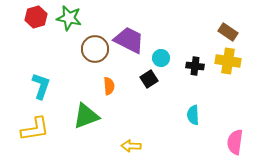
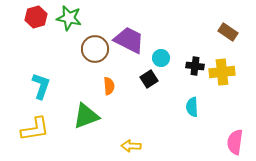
yellow cross: moved 6 px left, 11 px down; rotated 15 degrees counterclockwise
cyan semicircle: moved 1 px left, 8 px up
